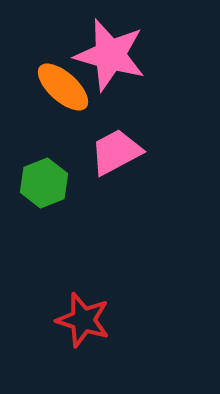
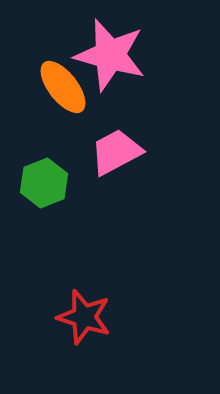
orange ellipse: rotated 10 degrees clockwise
red star: moved 1 px right, 3 px up
